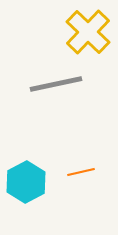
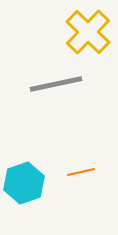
cyan hexagon: moved 2 px left, 1 px down; rotated 9 degrees clockwise
